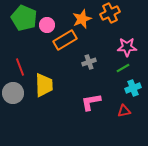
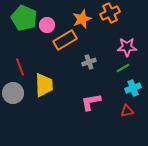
red triangle: moved 3 px right
